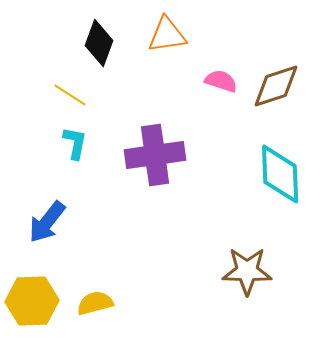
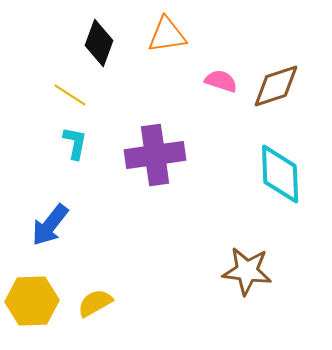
blue arrow: moved 3 px right, 3 px down
brown star: rotated 6 degrees clockwise
yellow semicircle: rotated 15 degrees counterclockwise
